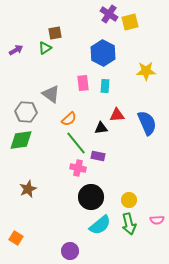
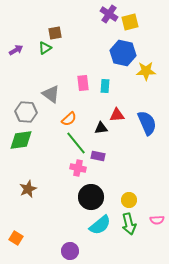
blue hexagon: moved 20 px right; rotated 15 degrees counterclockwise
